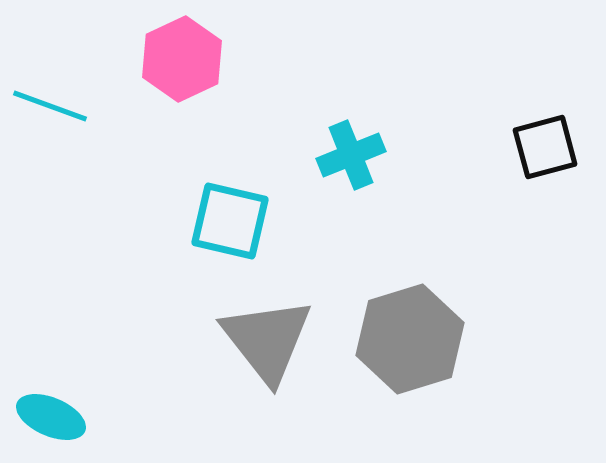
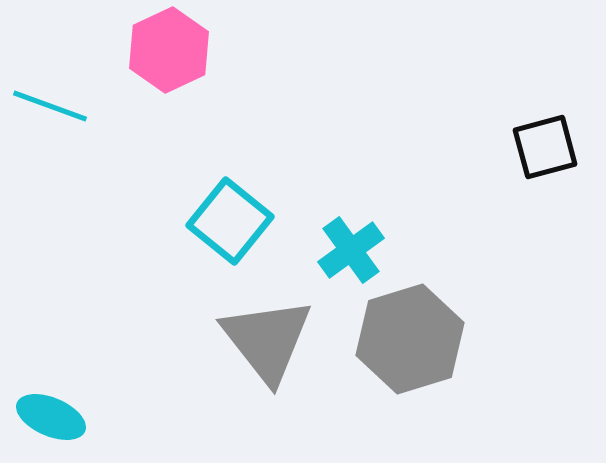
pink hexagon: moved 13 px left, 9 px up
cyan cross: moved 95 px down; rotated 14 degrees counterclockwise
cyan square: rotated 26 degrees clockwise
